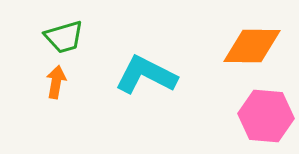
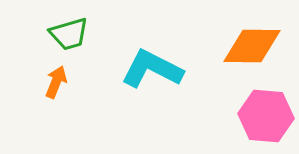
green trapezoid: moved 5 px right, 3 px up
cyan L-shape: moved 6 px right, 6 px up
orange arrow: rotated 12 degrees clockwise
